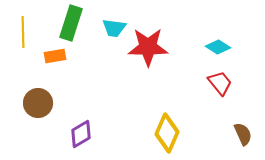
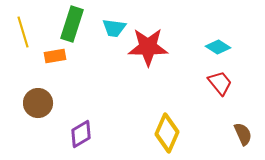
green rectangle: moved 1 px right, 1 px down
yellow line: rotated 16 degrees counterclockwise
